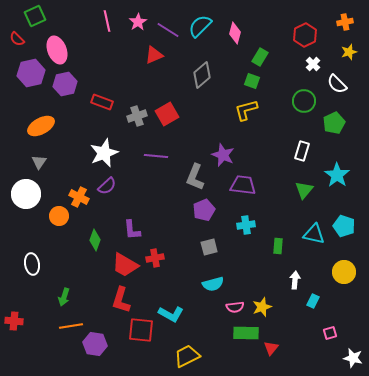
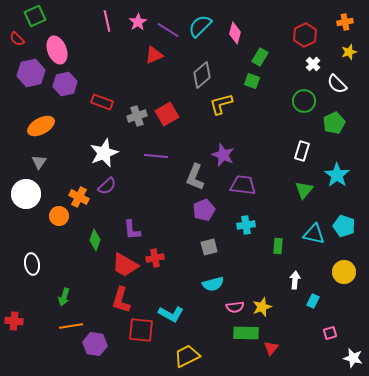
yellow L-shape at (246, 110): moved 25 px left, 6 px up
